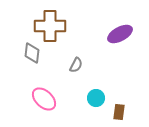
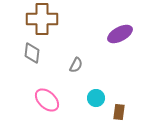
brown cross: moved 8 px left, 7 px up
pink ellipse: moved 3 px right, 1 px down
